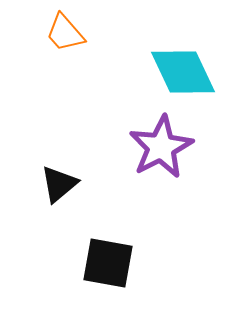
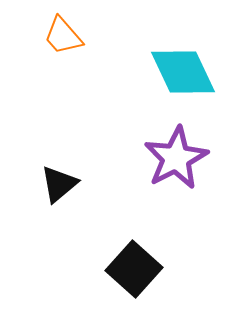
orange trapezoid: moved 2 px left, 3 px down
purple star: moved 15 px right, 11 px down
black square: moved 26 px right, 6 px down; rotated 32 degrees clockwise
